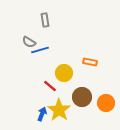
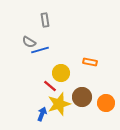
yellow circle: moved 3 px left
yellow star: moved 6 px up; rotated 20 degrees clockwise
